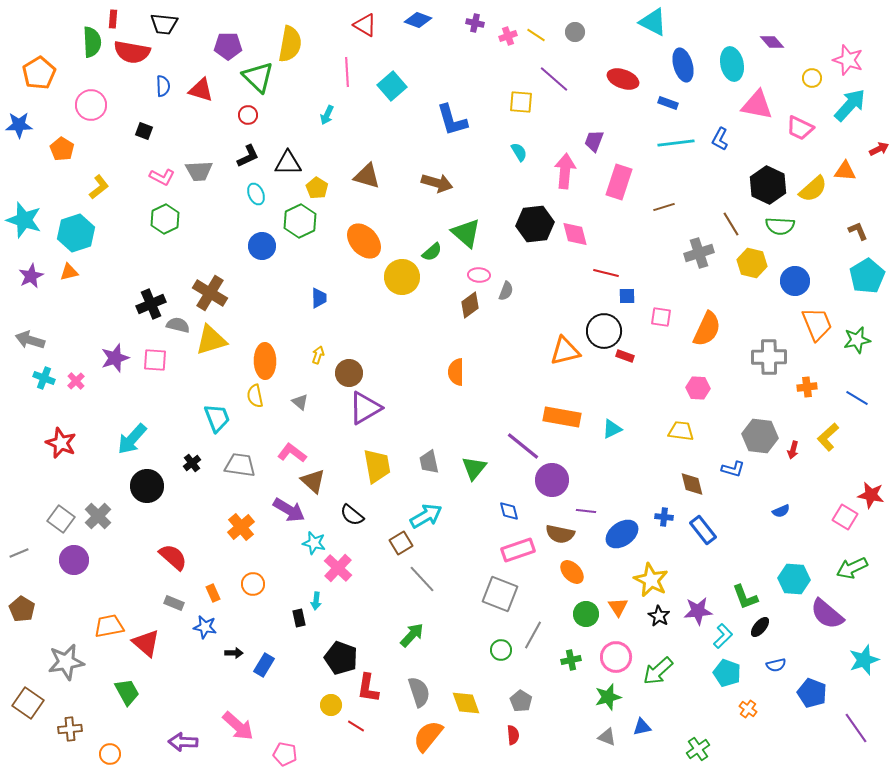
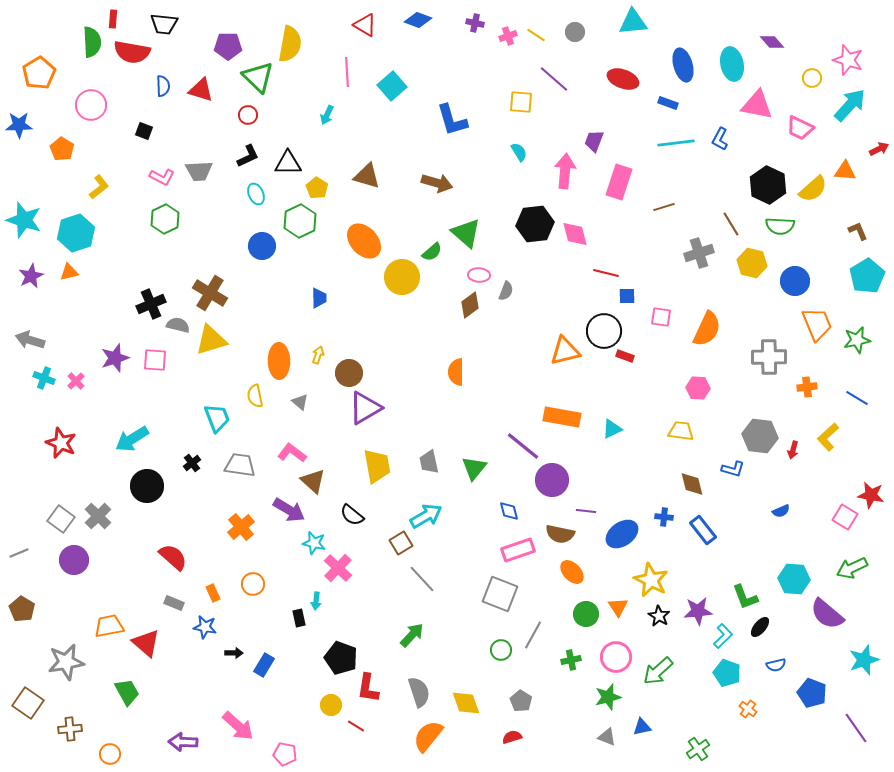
cyan triangle at (653, 22): moved 20 px left; rotated 32 degrees counterclockwise
orange ellipse at (265, 361): moved 14 px right
cyan arrow at (132, 439): rotated 16 degrees clockwise
red semicircle at (513, 735): moved 1 px left, 2 px down; rotated 102 degrees counterclockwise
